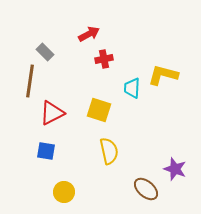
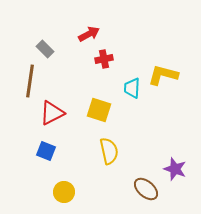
gray rectangle: moved 3 px up
blue square: rotated 12 degrees clockwise
